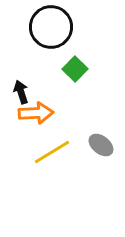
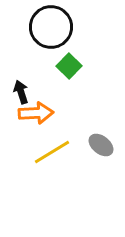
green square: moved 6 px left, 3 px up
